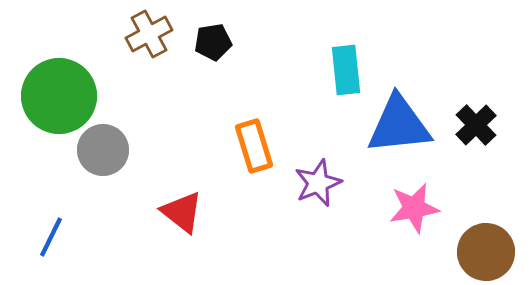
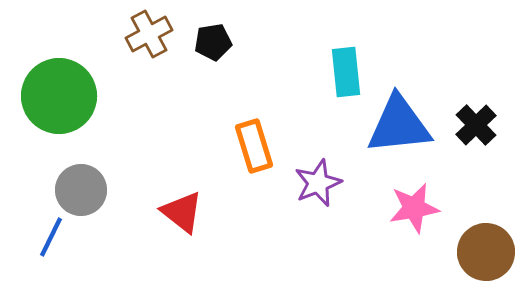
cyan rectangle: moved 2 px down
gray circle: moved 22 px left, 40 px down
